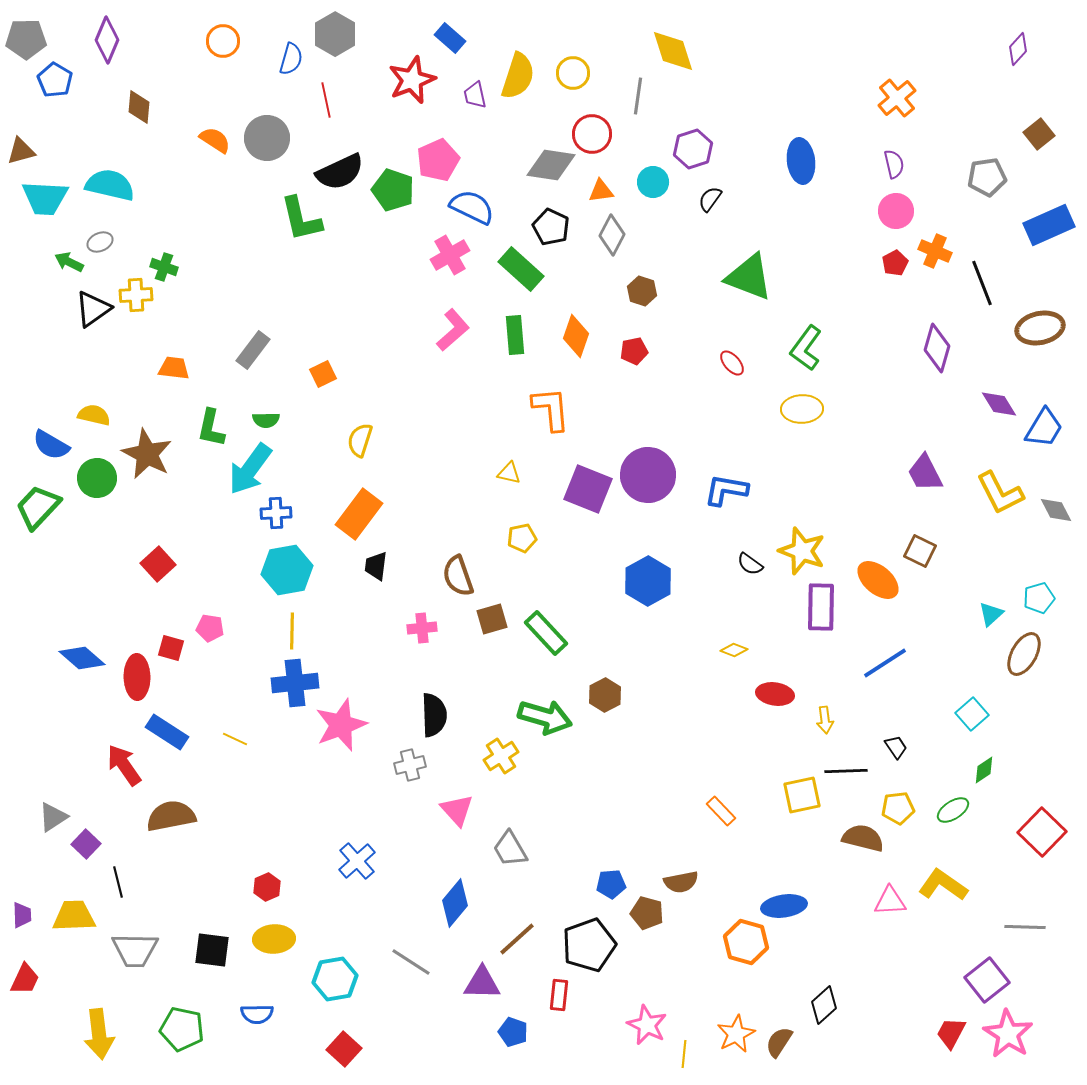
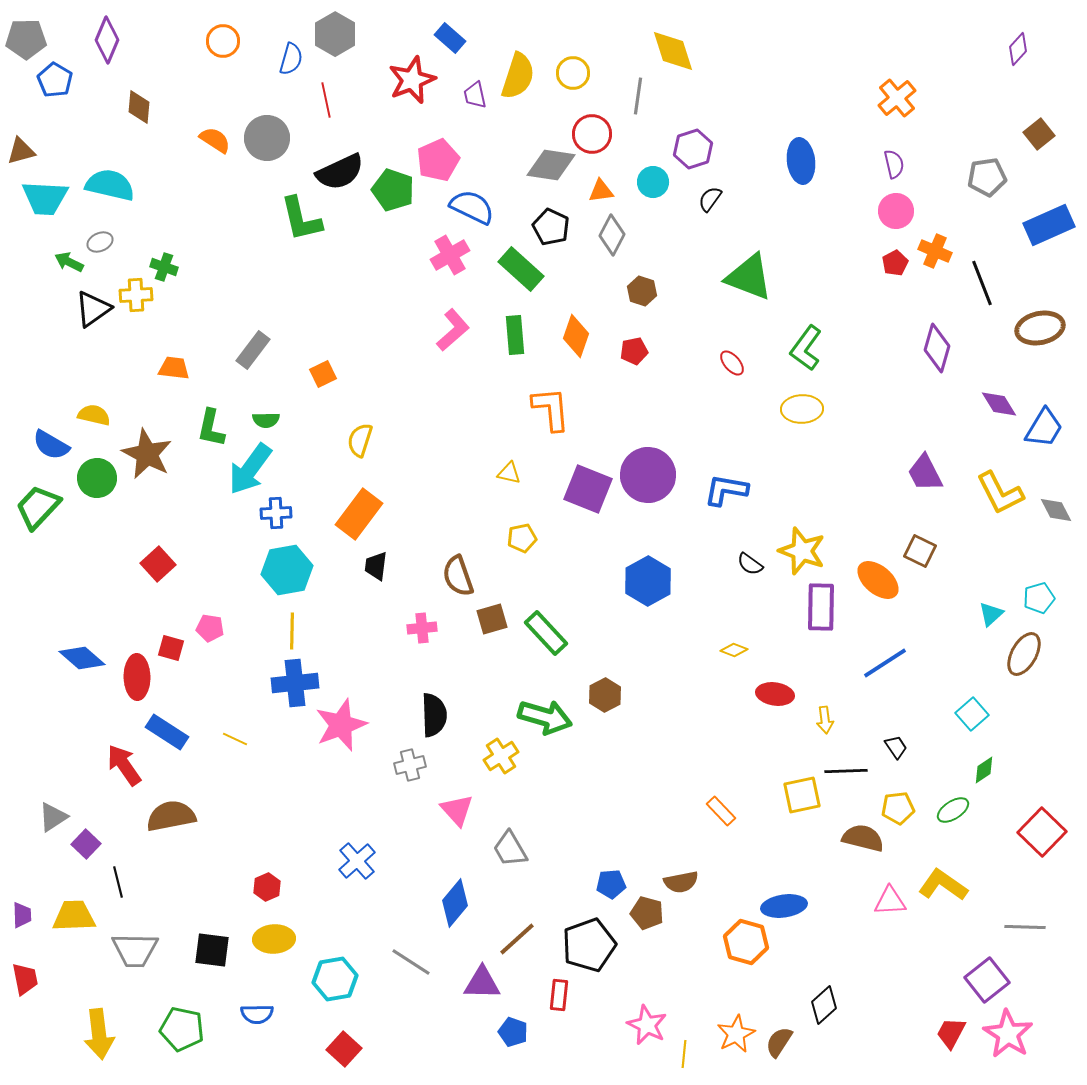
red trapezoid at (25, 979): rotated 36 degrees counterclockwise
